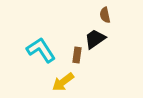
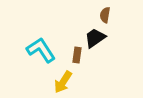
brown semicircle: rotated 21 degrees clockwise
black trapezoid: moved 1 px up
yellow arrow: rotated 20 degrees counterclockwise
